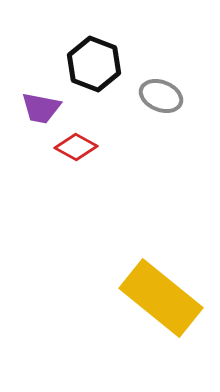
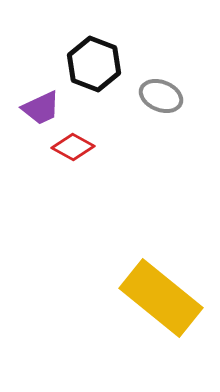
purple trapezoid: rotated 36 degrees counterclockwise
red diamond: moved 3 px left
